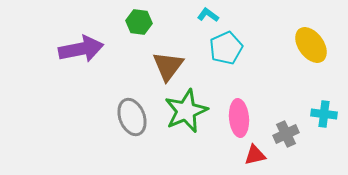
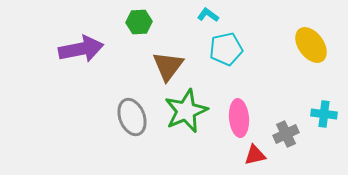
green hexagon: rotated 10 degrees counterclockwise
cyan pentagon: moved 1 px down; rotated 12 degrees clockwise
